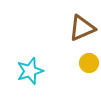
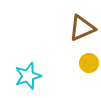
cyan star: moved 2 px left, 5 px down
